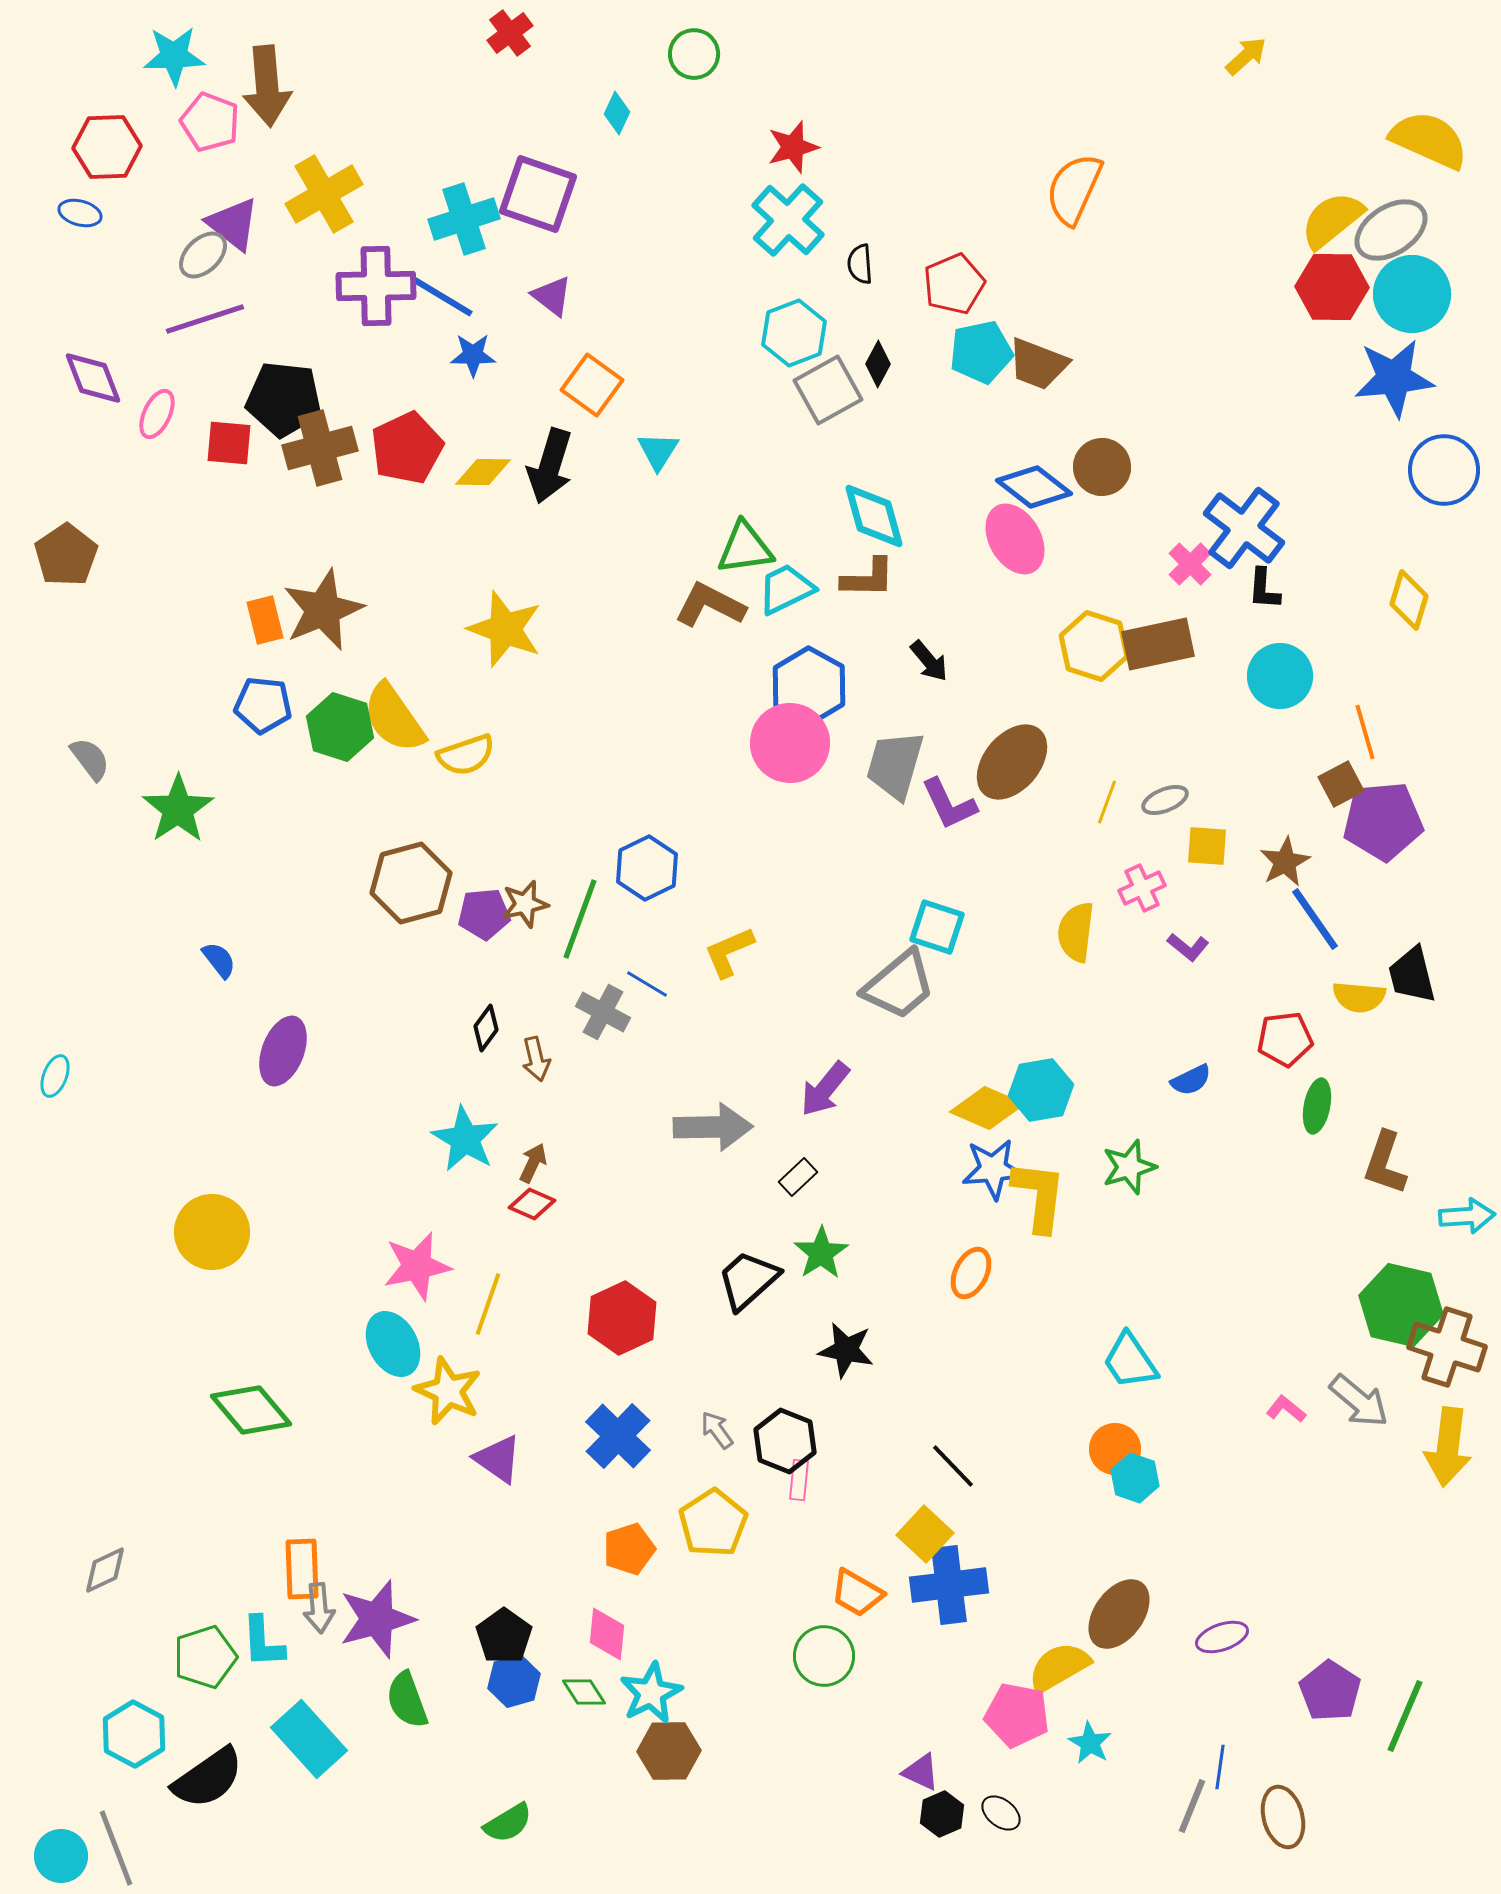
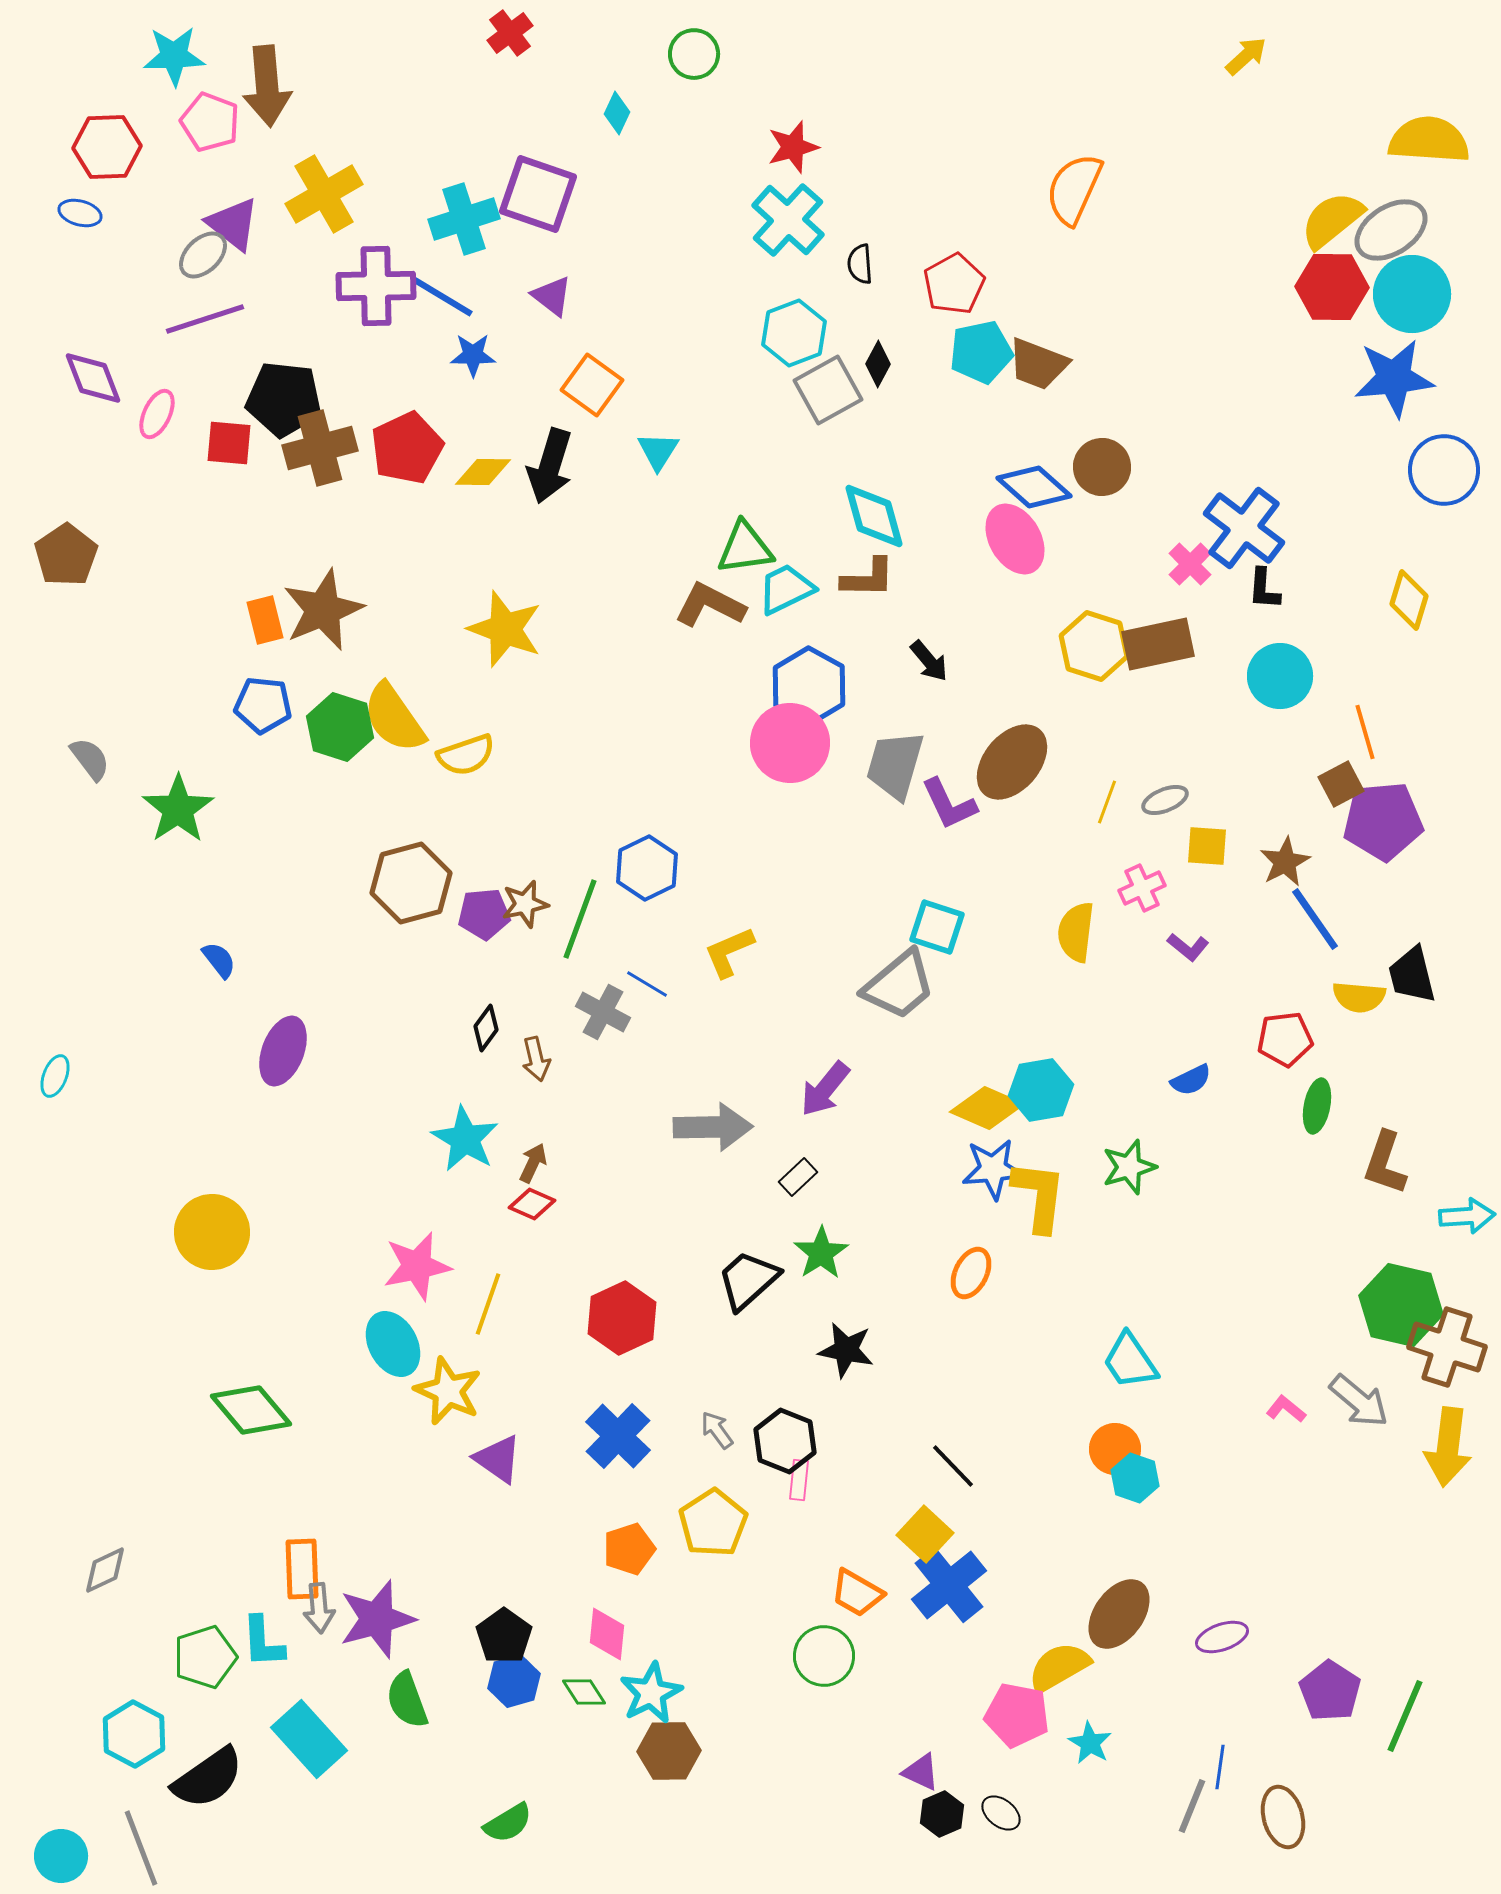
yellow semicircle at (1429, 140): rotated 20 degrees counterclockwise
red pentagon at (954, 284): rotated 6 degrees counterclockwise
blue diamond at (1034, 487): rotated 4 degrees clockwise
blue cross at (949, 1585): rotated 32 degrees counterclockwise
gray line at (116, 1848): moved 25 px right
